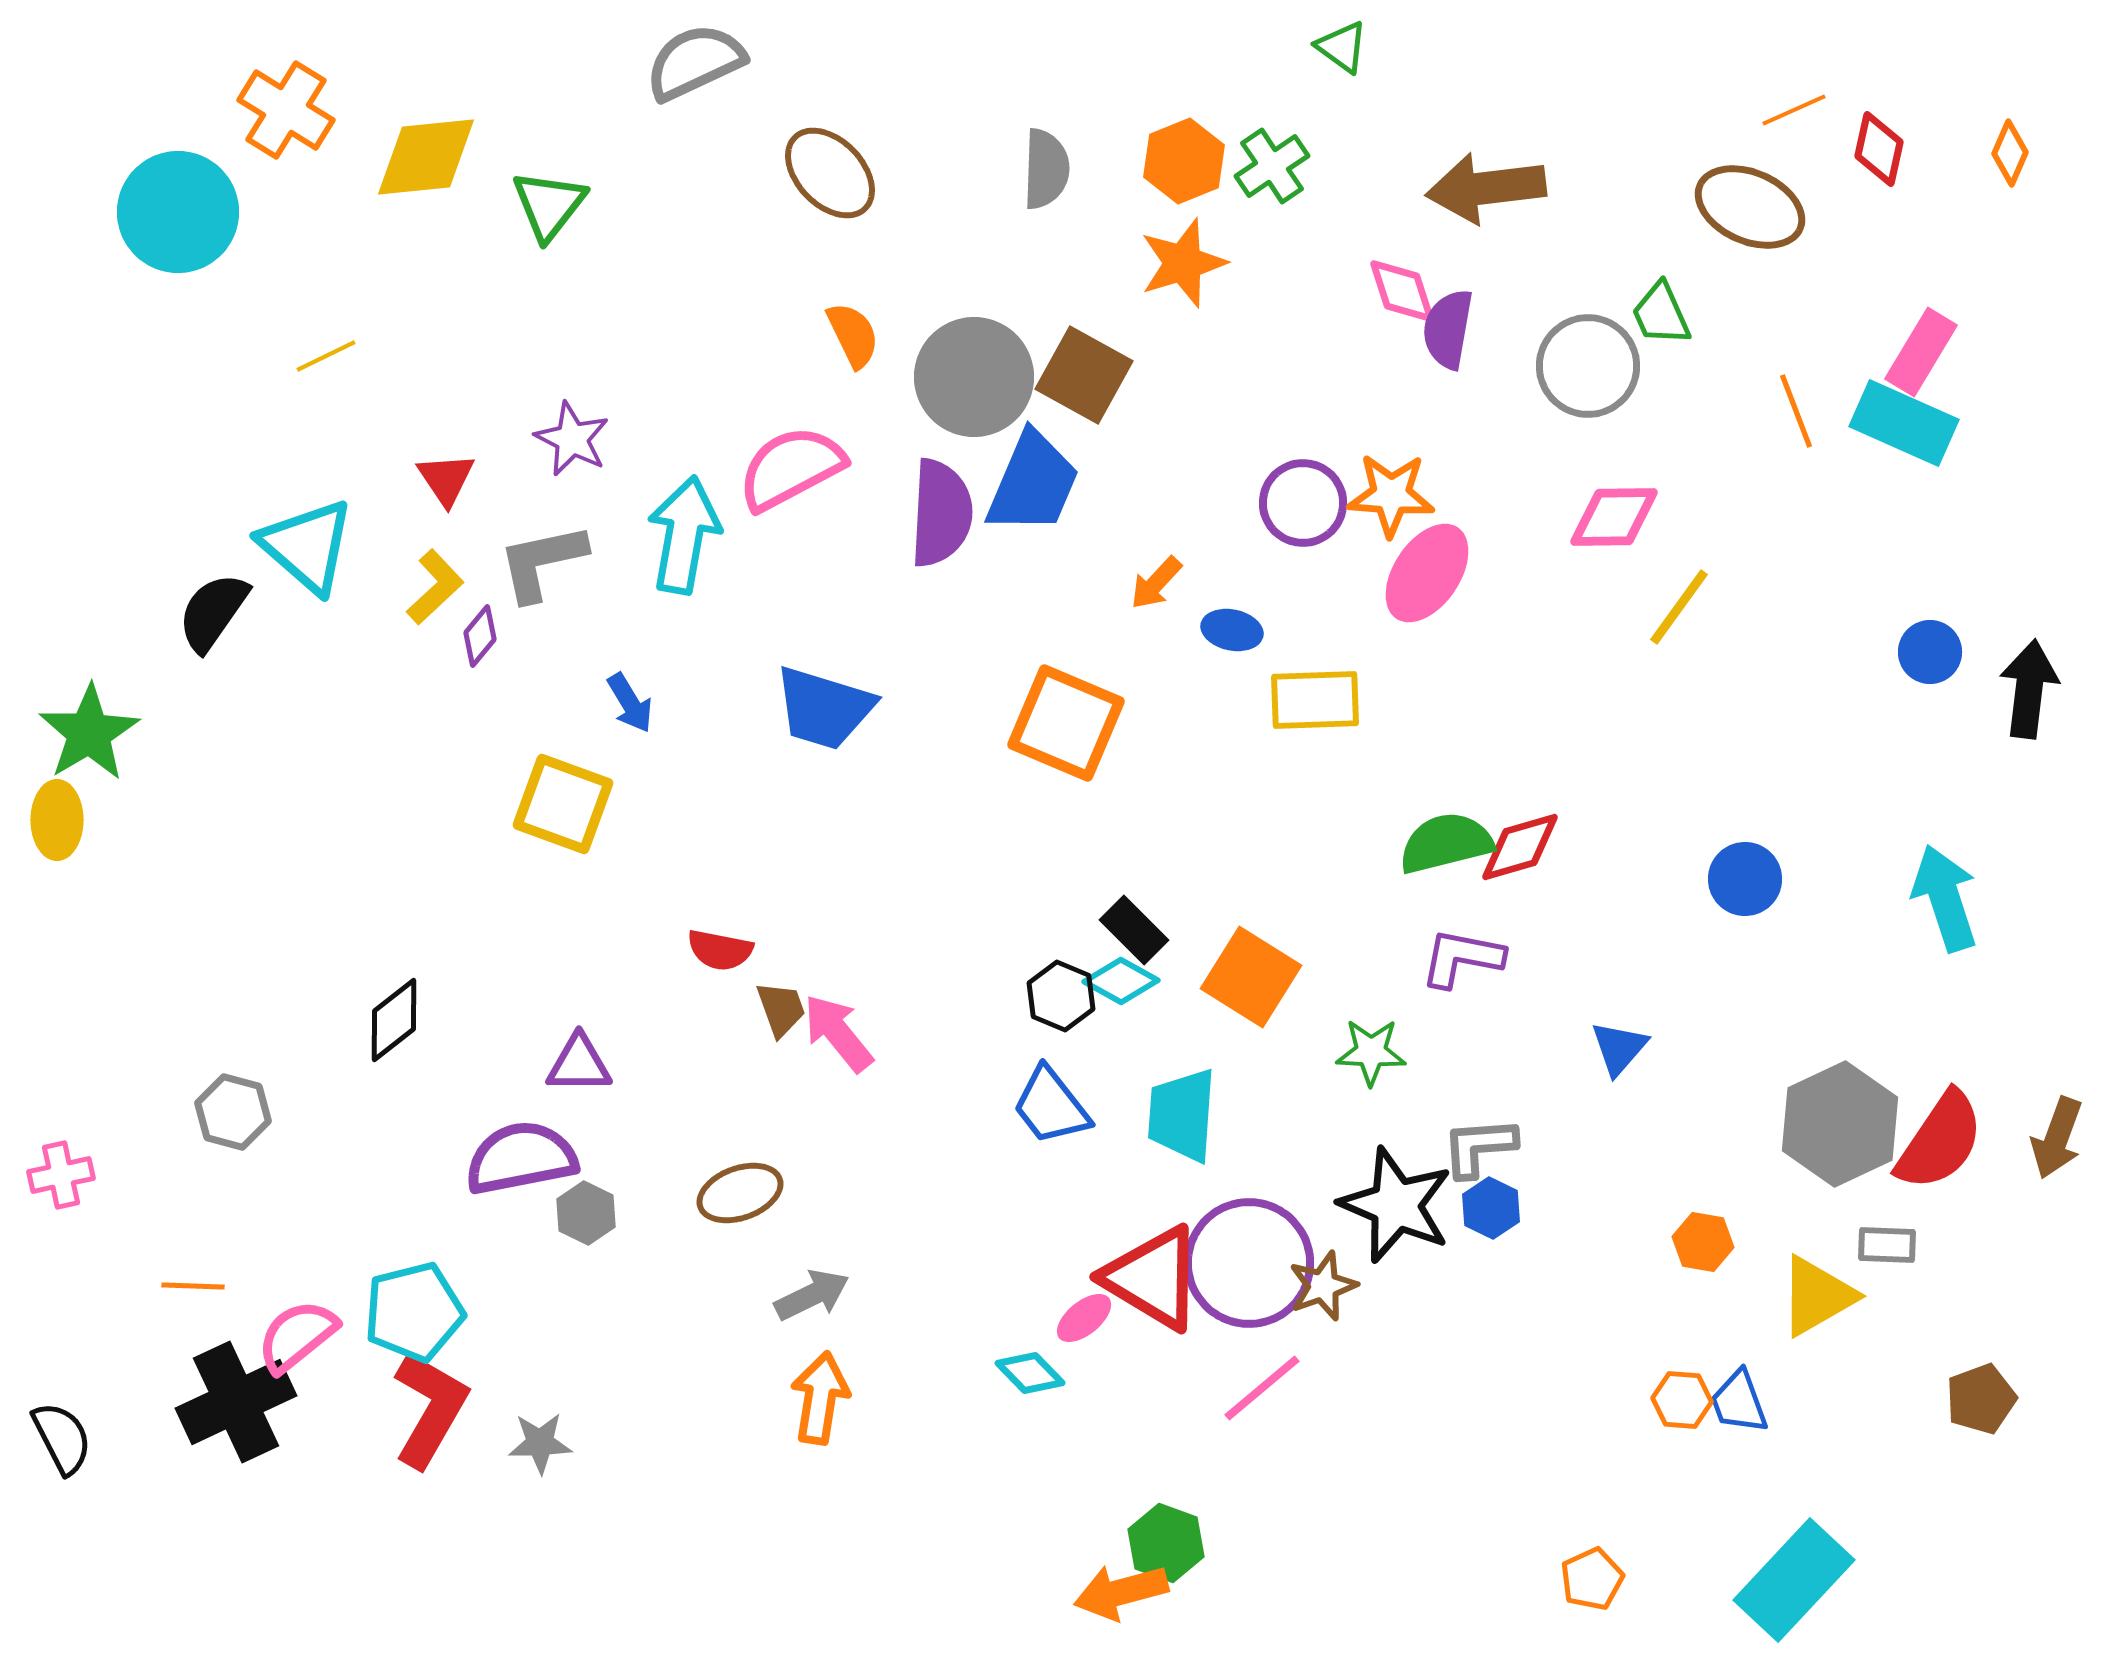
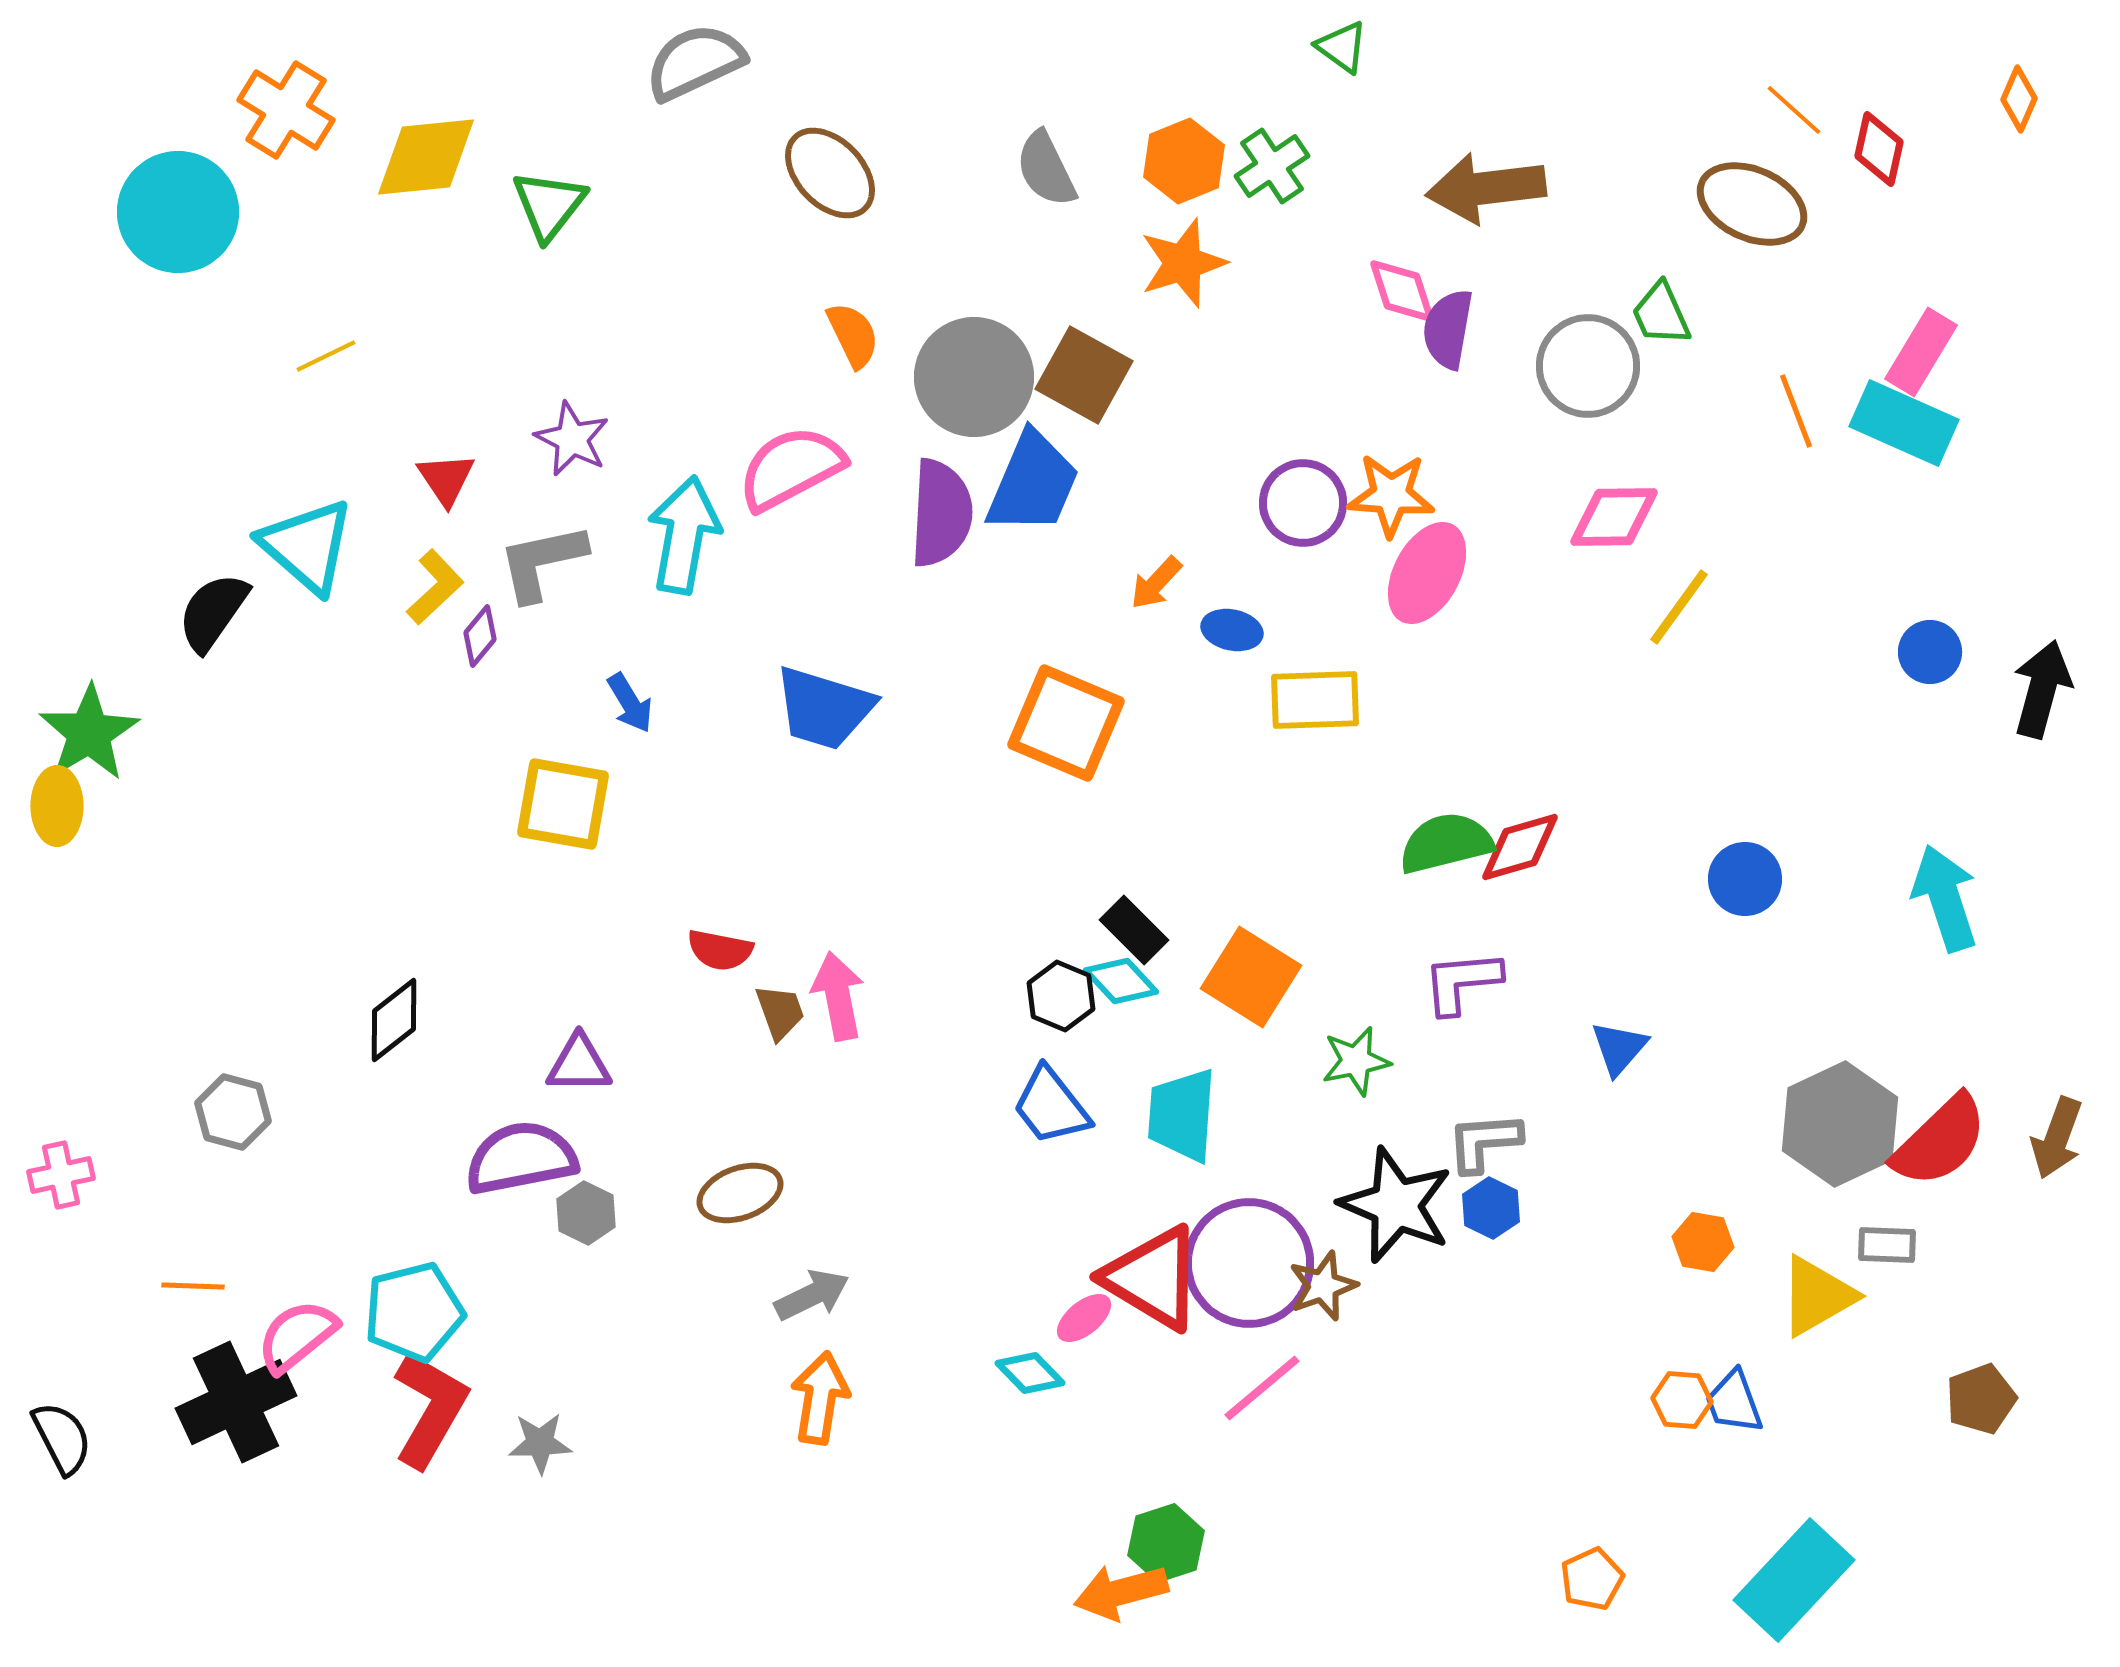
orange line at (1794, 110): rotated 66 degrees clockwise
orange diamond at (2010, 153): moved 9 px right, 54 px up
gray semicircle at (1046, 169): rotated 152 degrees clockwise
brown ellipse at (1750, 207): moved 2 px right, 3 px up
pink ellipse at (1427, 573): rotated 6 degrees counterclockwise
black arrow at (2029, 689): moved 13 px right; rotated 8 degrees clockwise
yellow square at (563, 804): rotated 10 degrees counterclockwise
yellow ellipse at (57, 820): moved 14 px up
purple L-shape at (1462, 958): moved 24 px down; rotated 16 degrees counterclockwise
cyan diamond at (1121, 981): rotated 18 degrees clockwise
brown trapezoid at (781, 1009): moved 1 px left, 3 px down
pink arrow at (838, 1033): moved 37 px up; rotated 28 degrees clockwise
green star at (1371, 1052): moved 15 px left, 9 px down; rotated 14 degrees counterclockwise
red semicircle at (1940, 1141): rotated 12 degrees clockwise
gray L-shape at (1479, 1147): moved 5 px right, 5 px up
blue trapezoid at (1739, 1402): moved 5 px left
green hexagon at (1166, 1543): rotated 22 degrees clockwise
